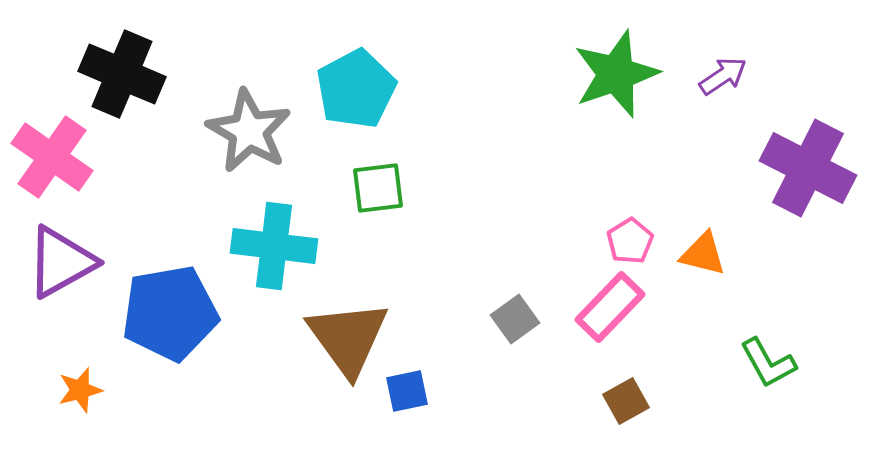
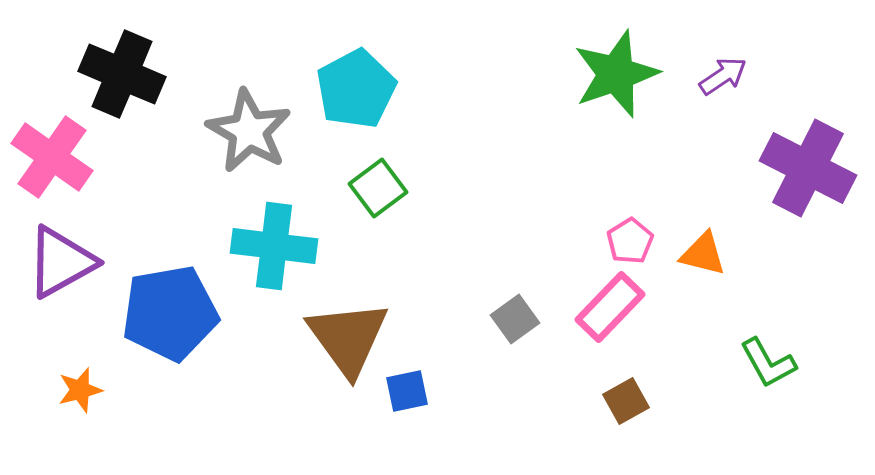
green square: rotated 30 degrees counterclockwise
